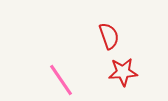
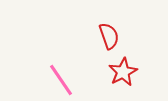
red star: rotated 24 degrees counterclockwise
